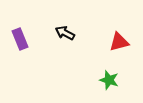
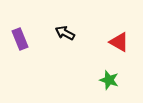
red triangle: rotated 45 degrees clockwise
